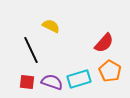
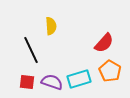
yellow semicircle: rotated 60 degrees clockwise
